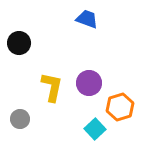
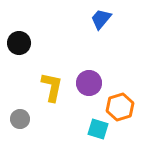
blue trapezoid: moved 14 px right; rotated 70 degrees counterclockwise
cyan square: moved 3 px right; rotated 30 degrees counterclockwise
